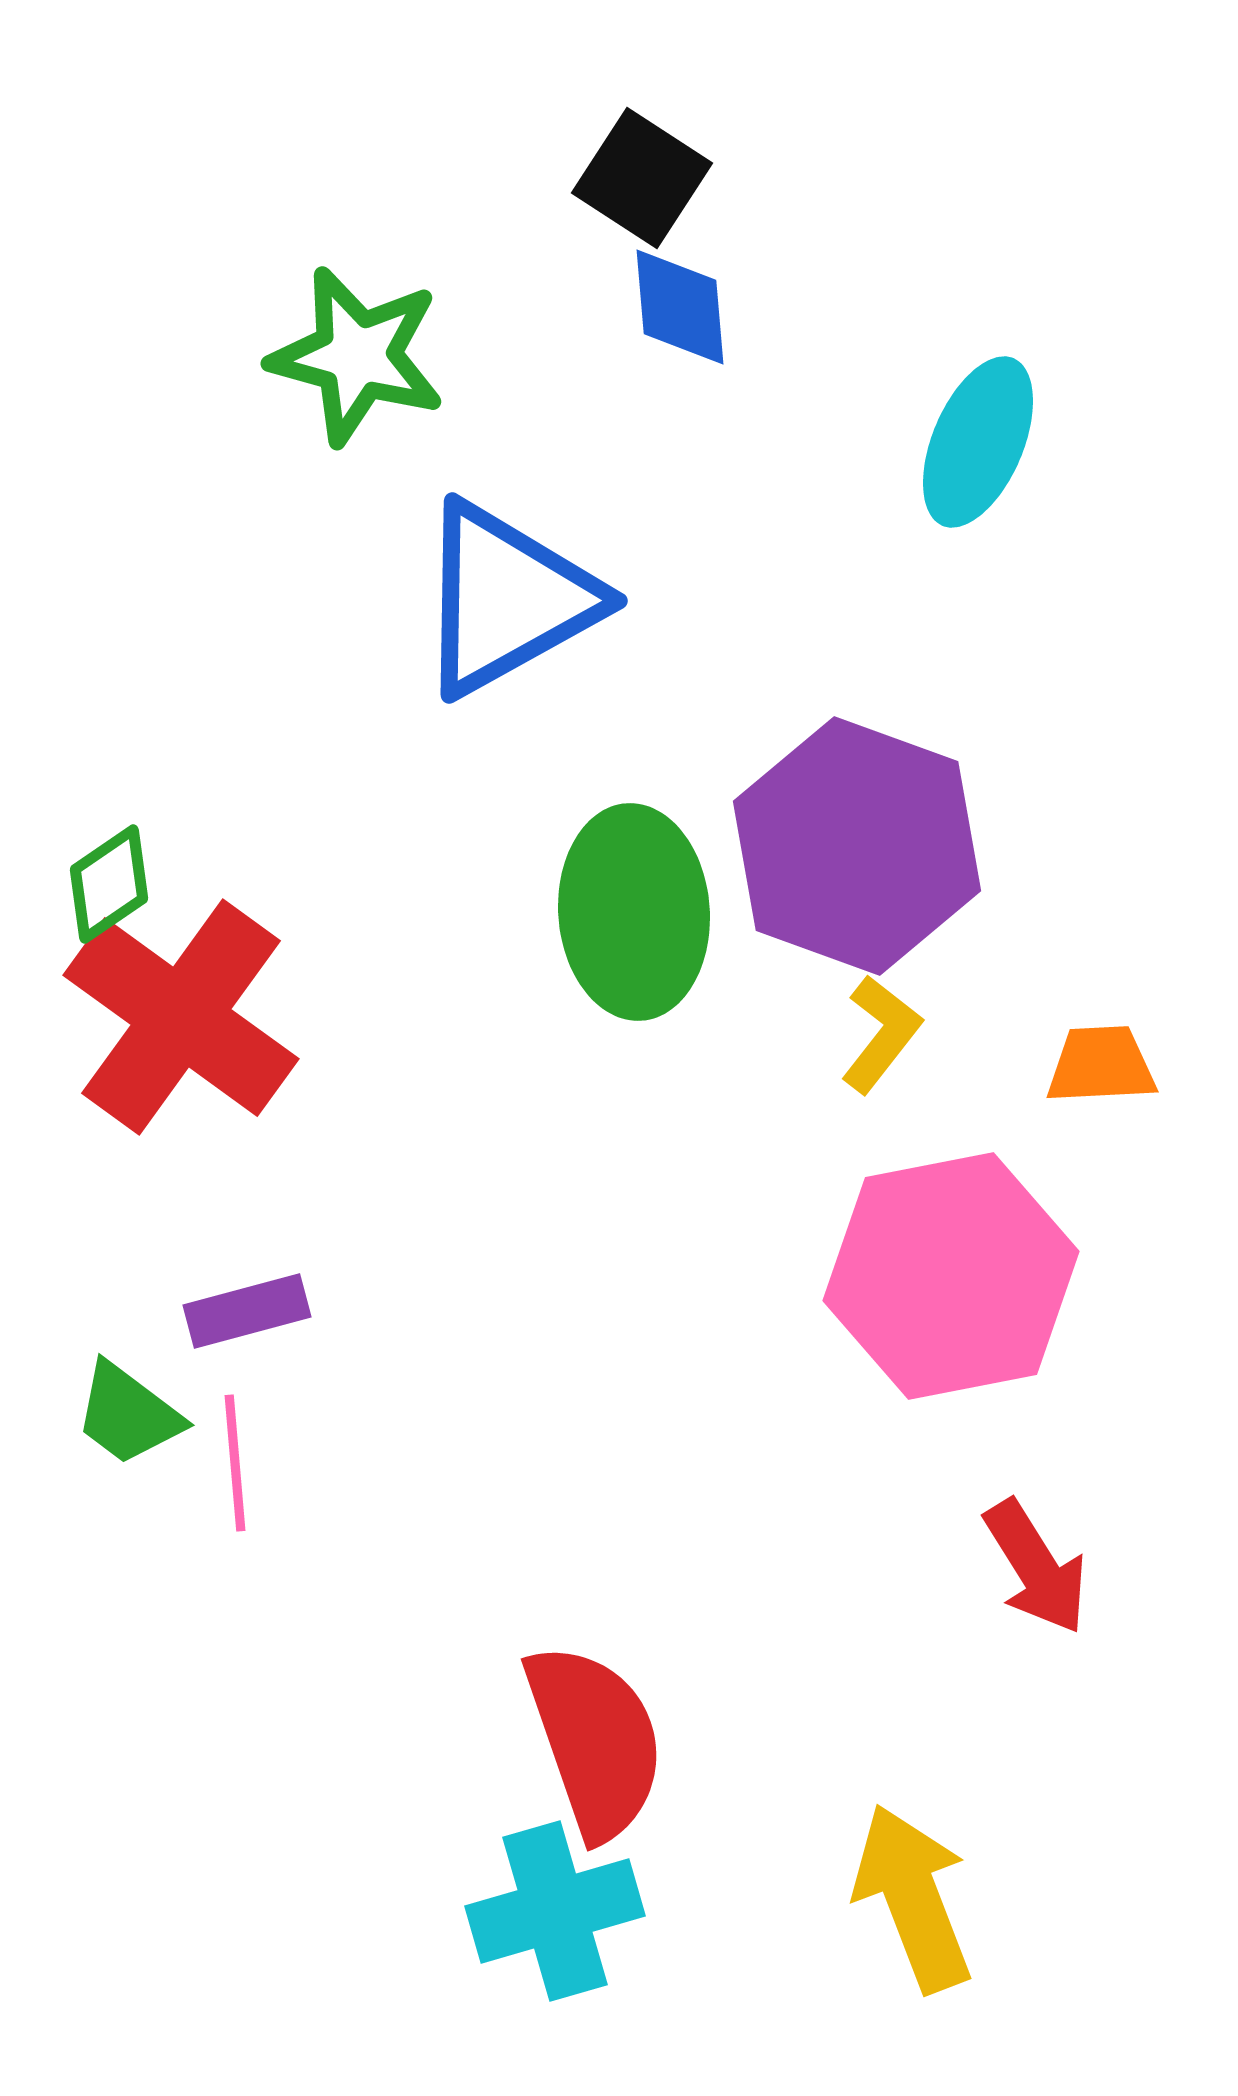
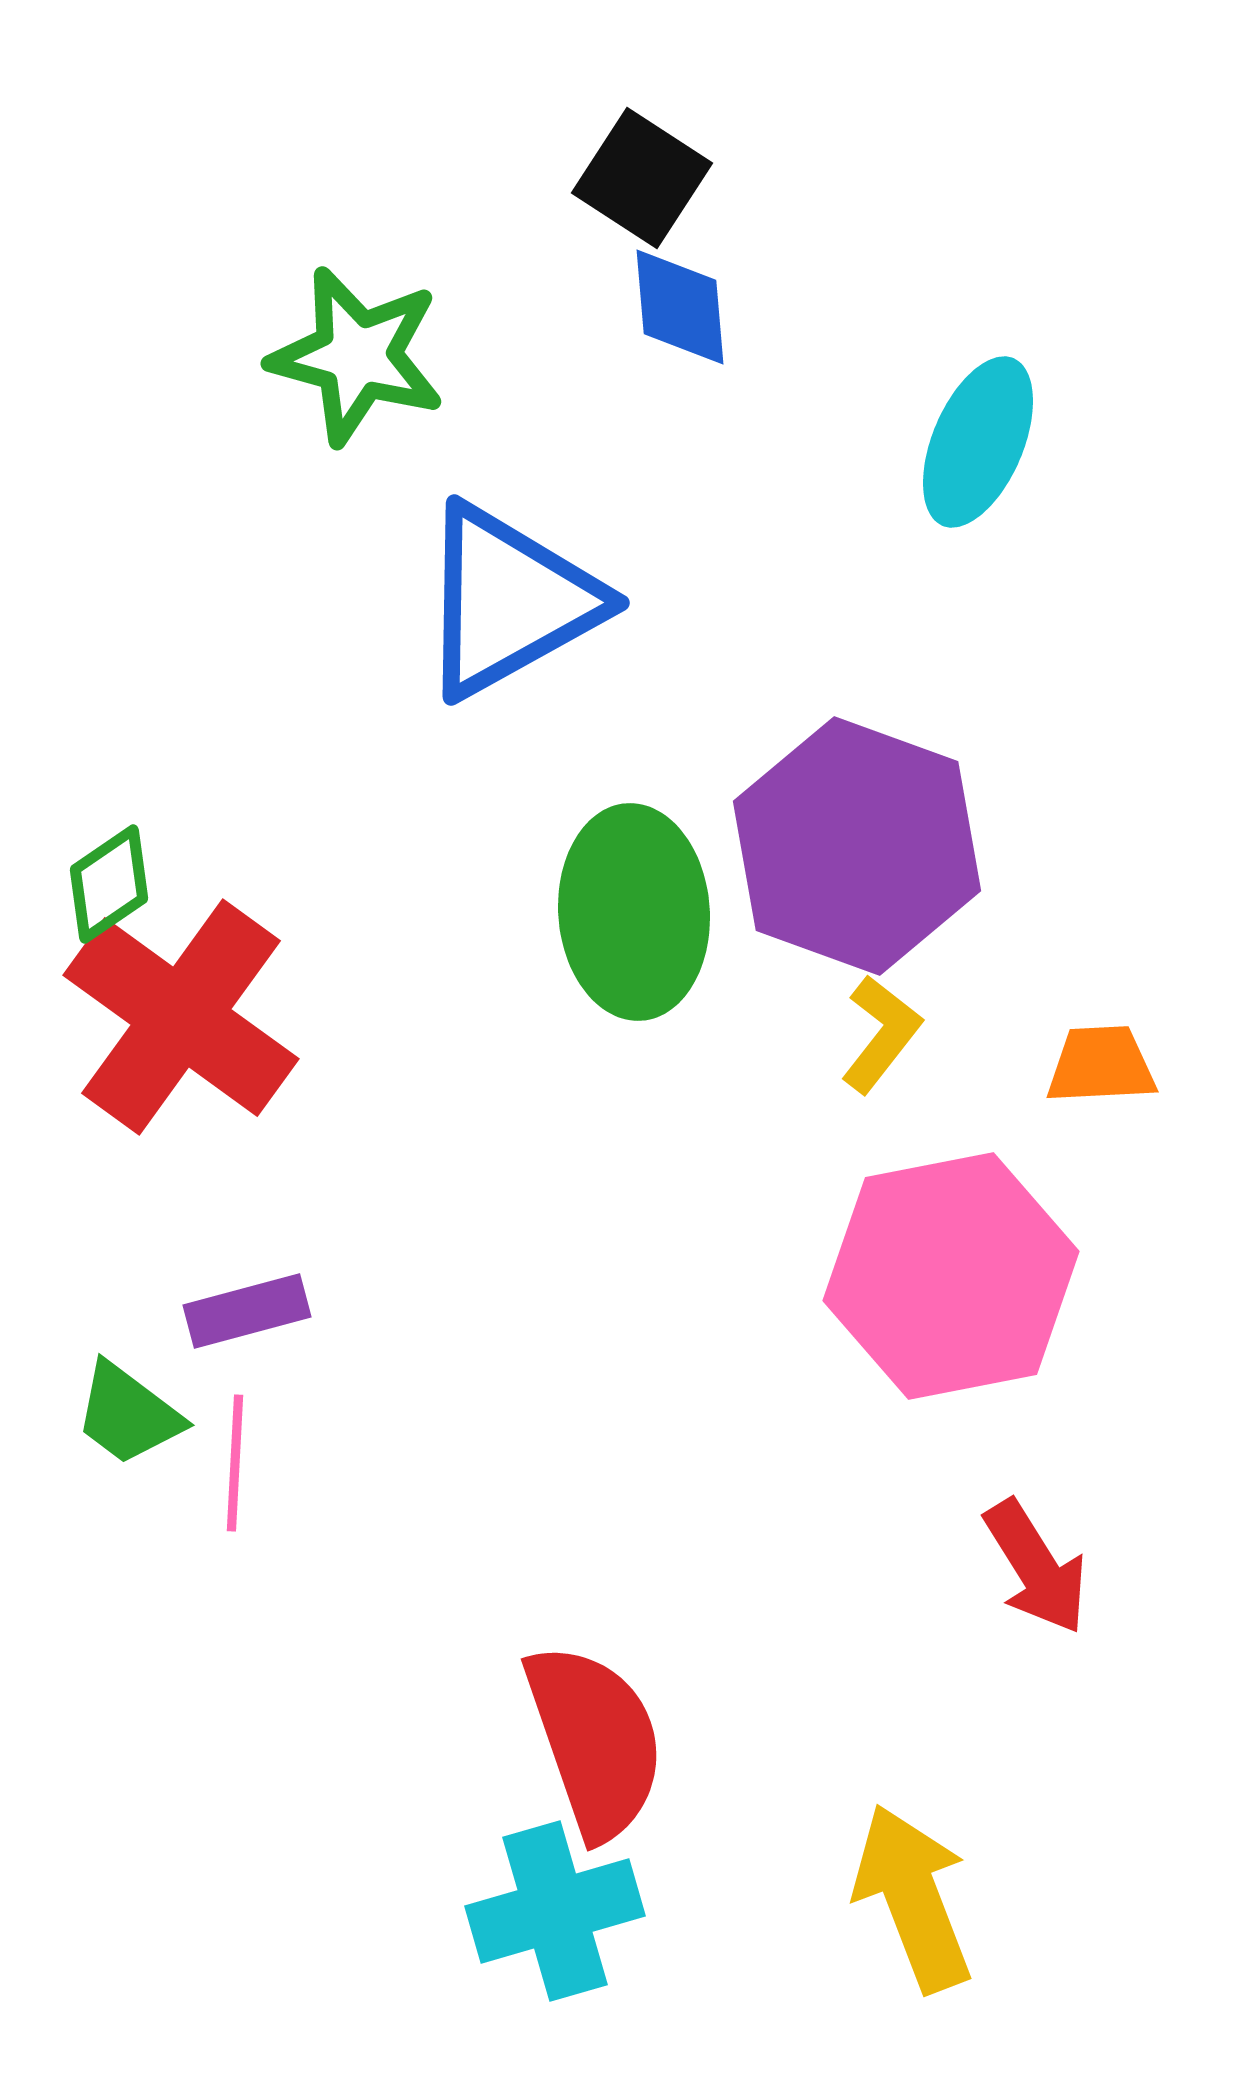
blue triangle: moved 2 px right, 2 px down
pink line: rotated 8 degrees clockwise
